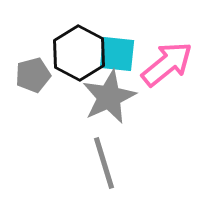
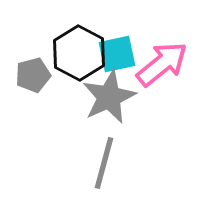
cyan square: rotated 18 degrees counterclockwise
pink arrow: moved 5 px left
gray line: rotated 32 degrees clockwise
